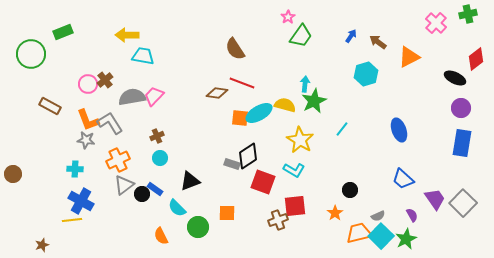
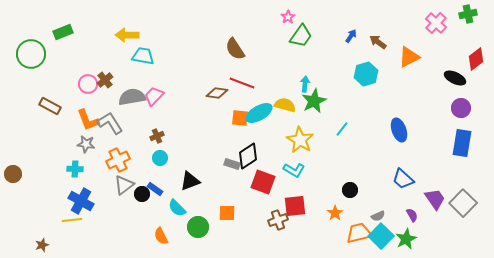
gray star at (86, 140): moved 4 px down
